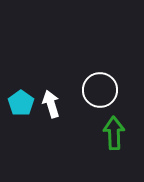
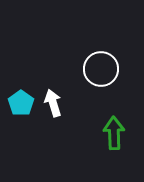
white circle: moved 1 px right, 21 px up
white arrow: moved 2 px right, 1 px up
